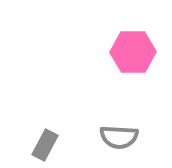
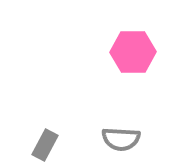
gray semicircle: moved 2 px right, 2 px down
